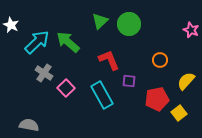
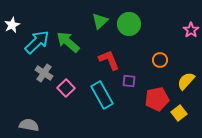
white star: moved 1 px right; rotated 21 degrees clockwise
pink star: rotated 14 degrees clockwise
